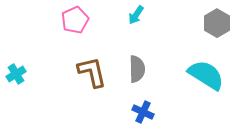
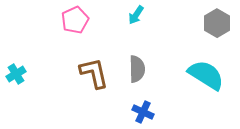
brown L-shape: moved 2 px right, 1 px down
